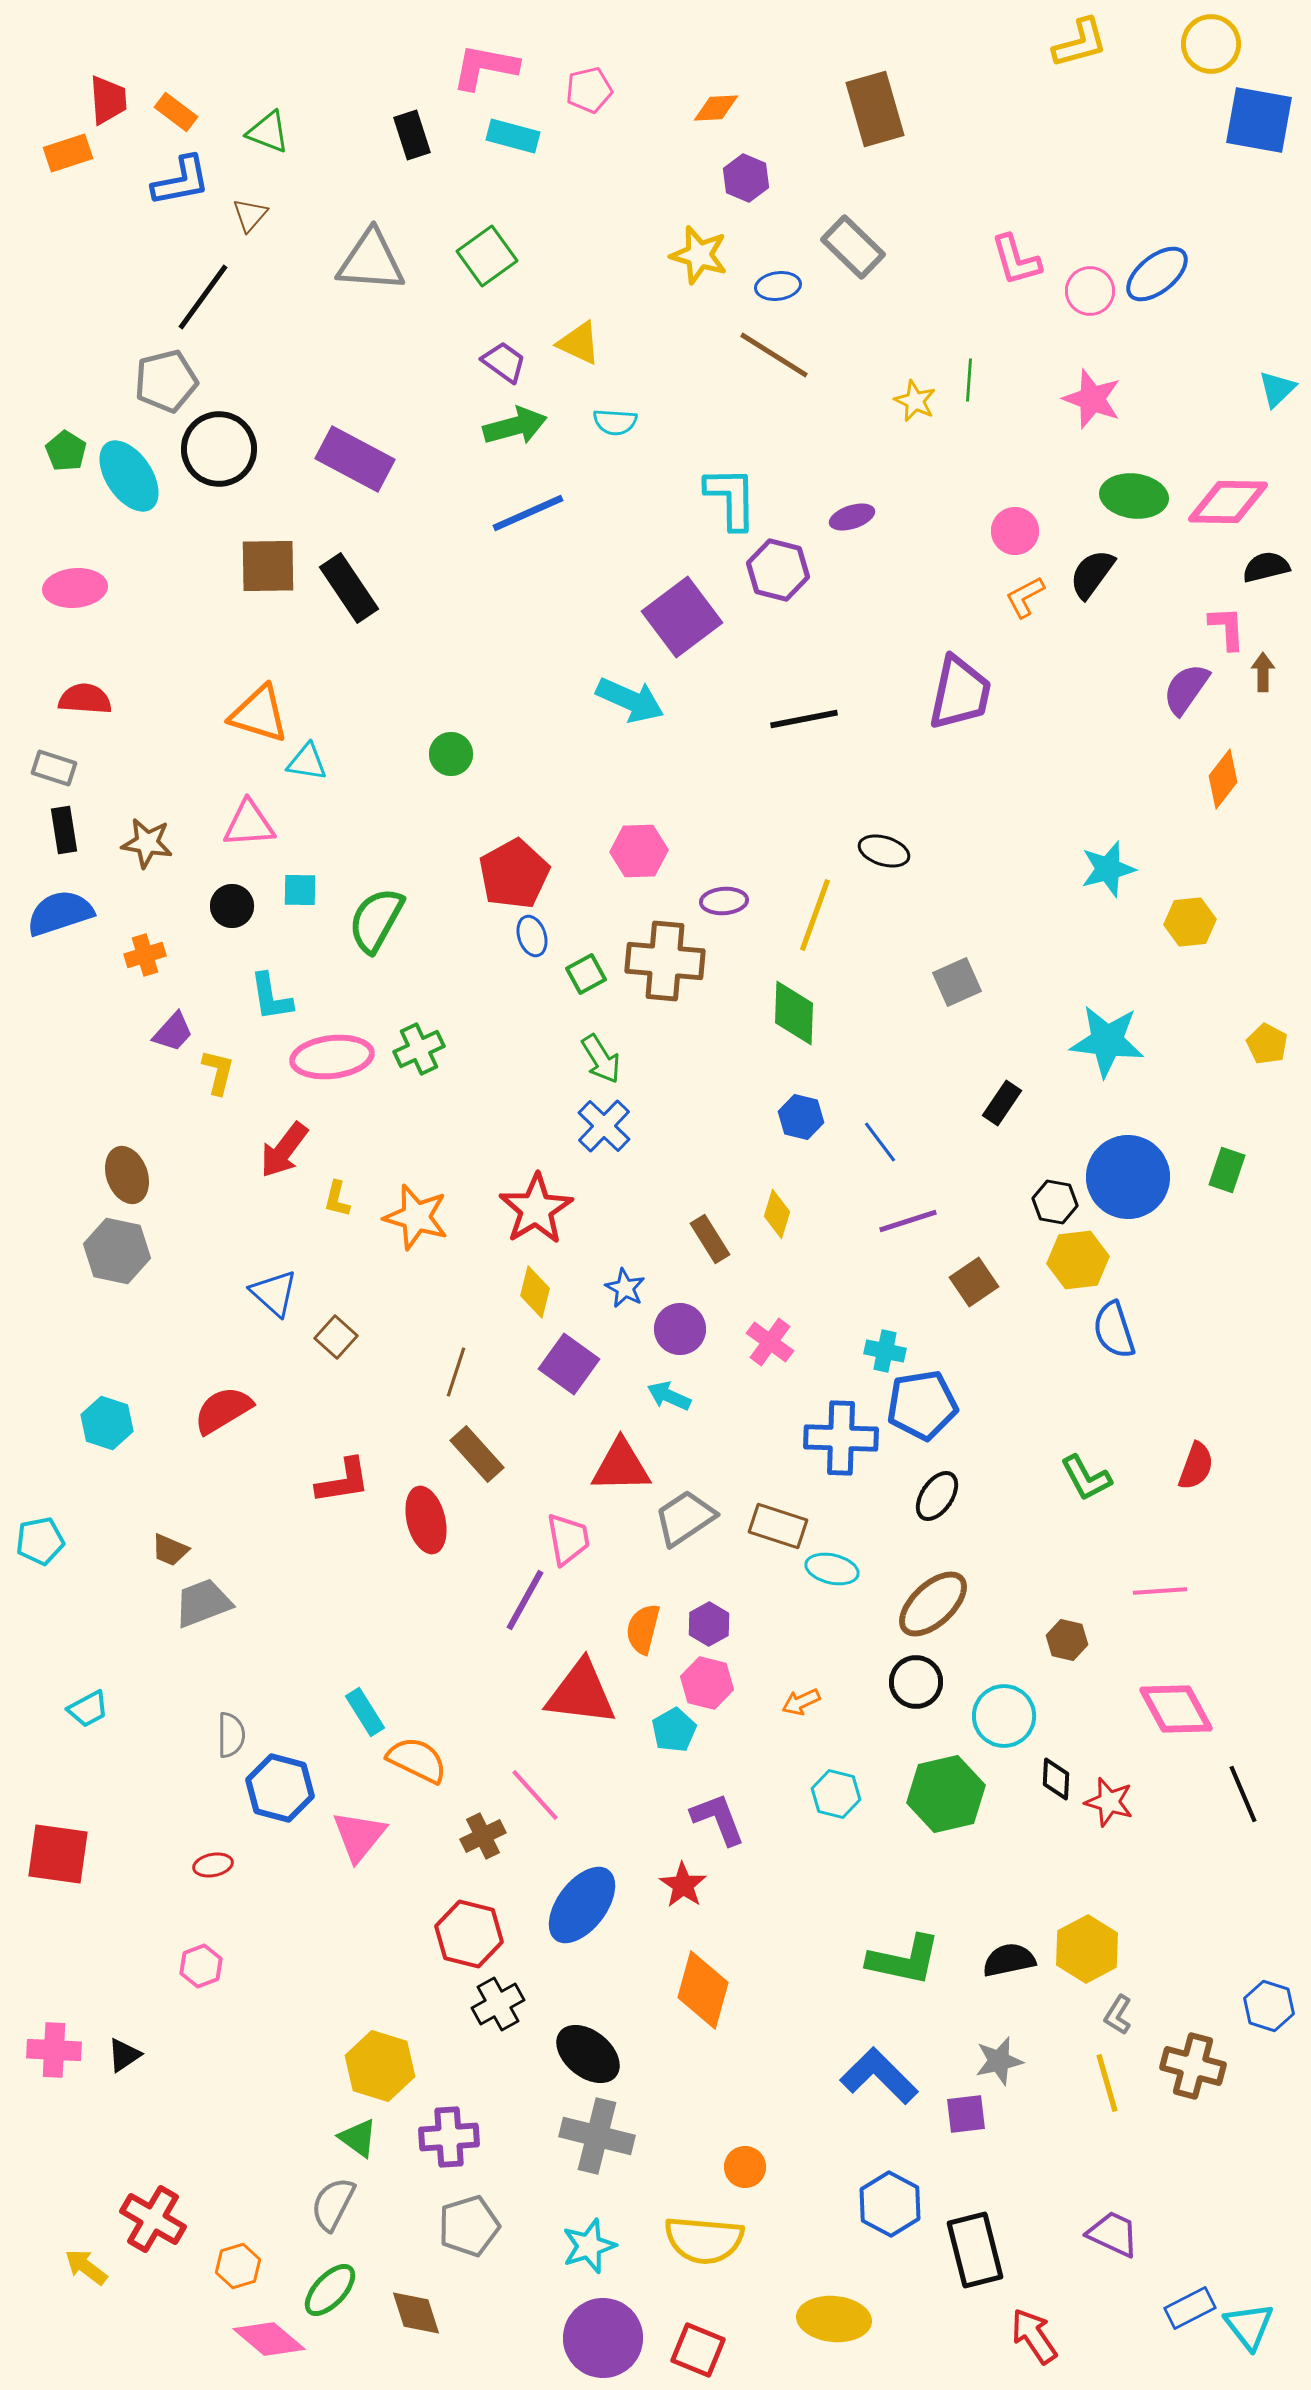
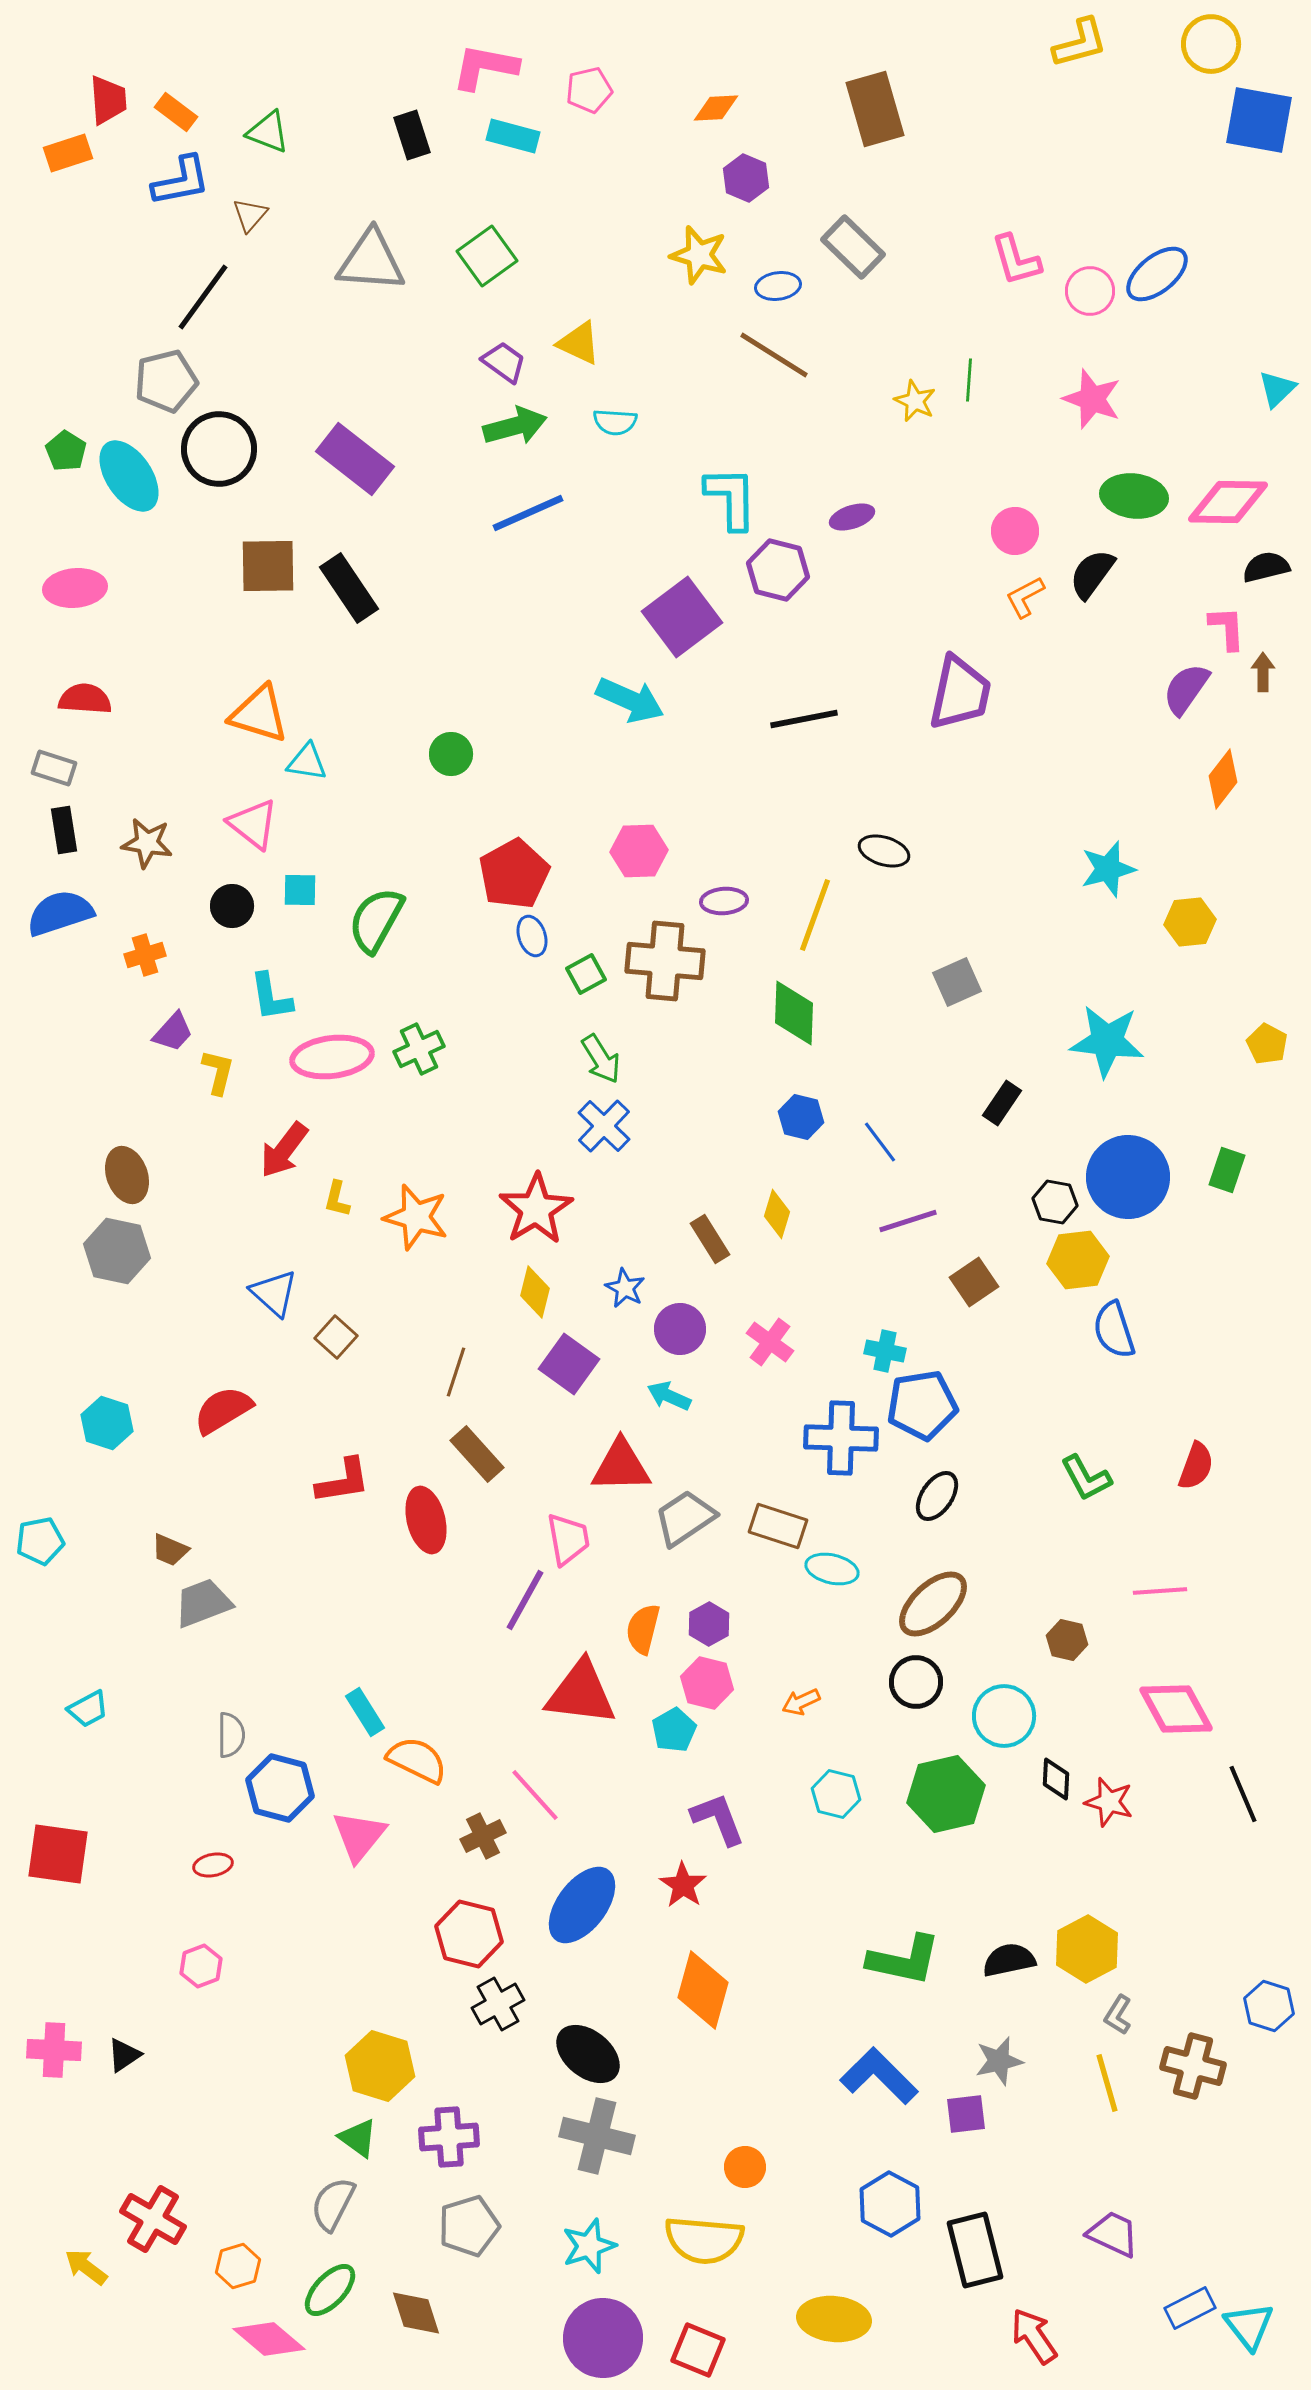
purple rectangle at (355, 459): rotated 10 degrees clockwise
pink triangle at (249, 824): moved 4 px right; rotated 42 degrees clockwise
